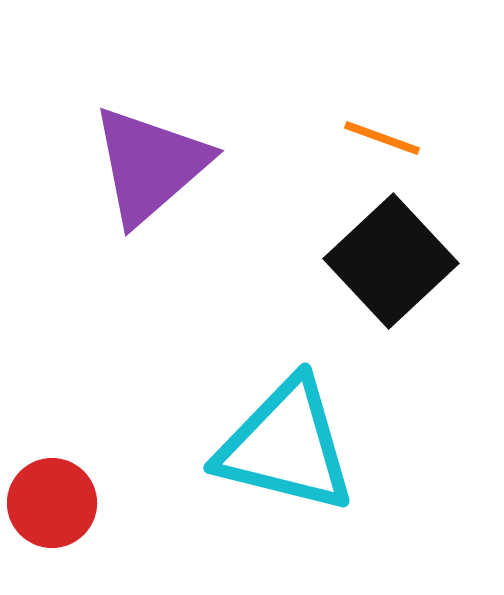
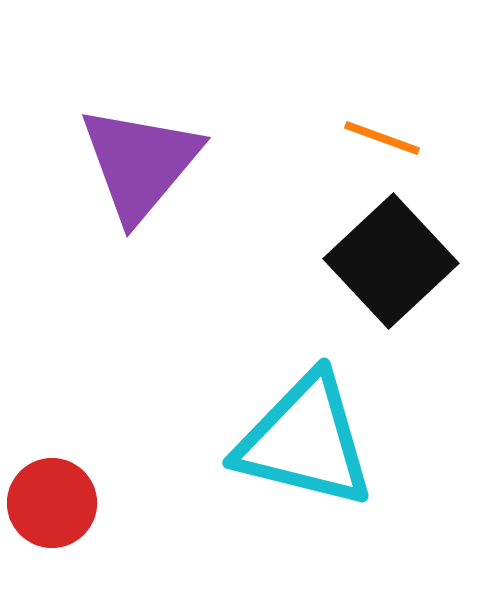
purple triangle: moved 10 px left, 2 px up; rotated 9 degrees counterclockwise
cyan triangle: moved 19 px right, 5 px up
